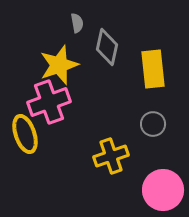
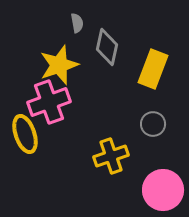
yellow rectangle: rotated 27 degrees clockwise
